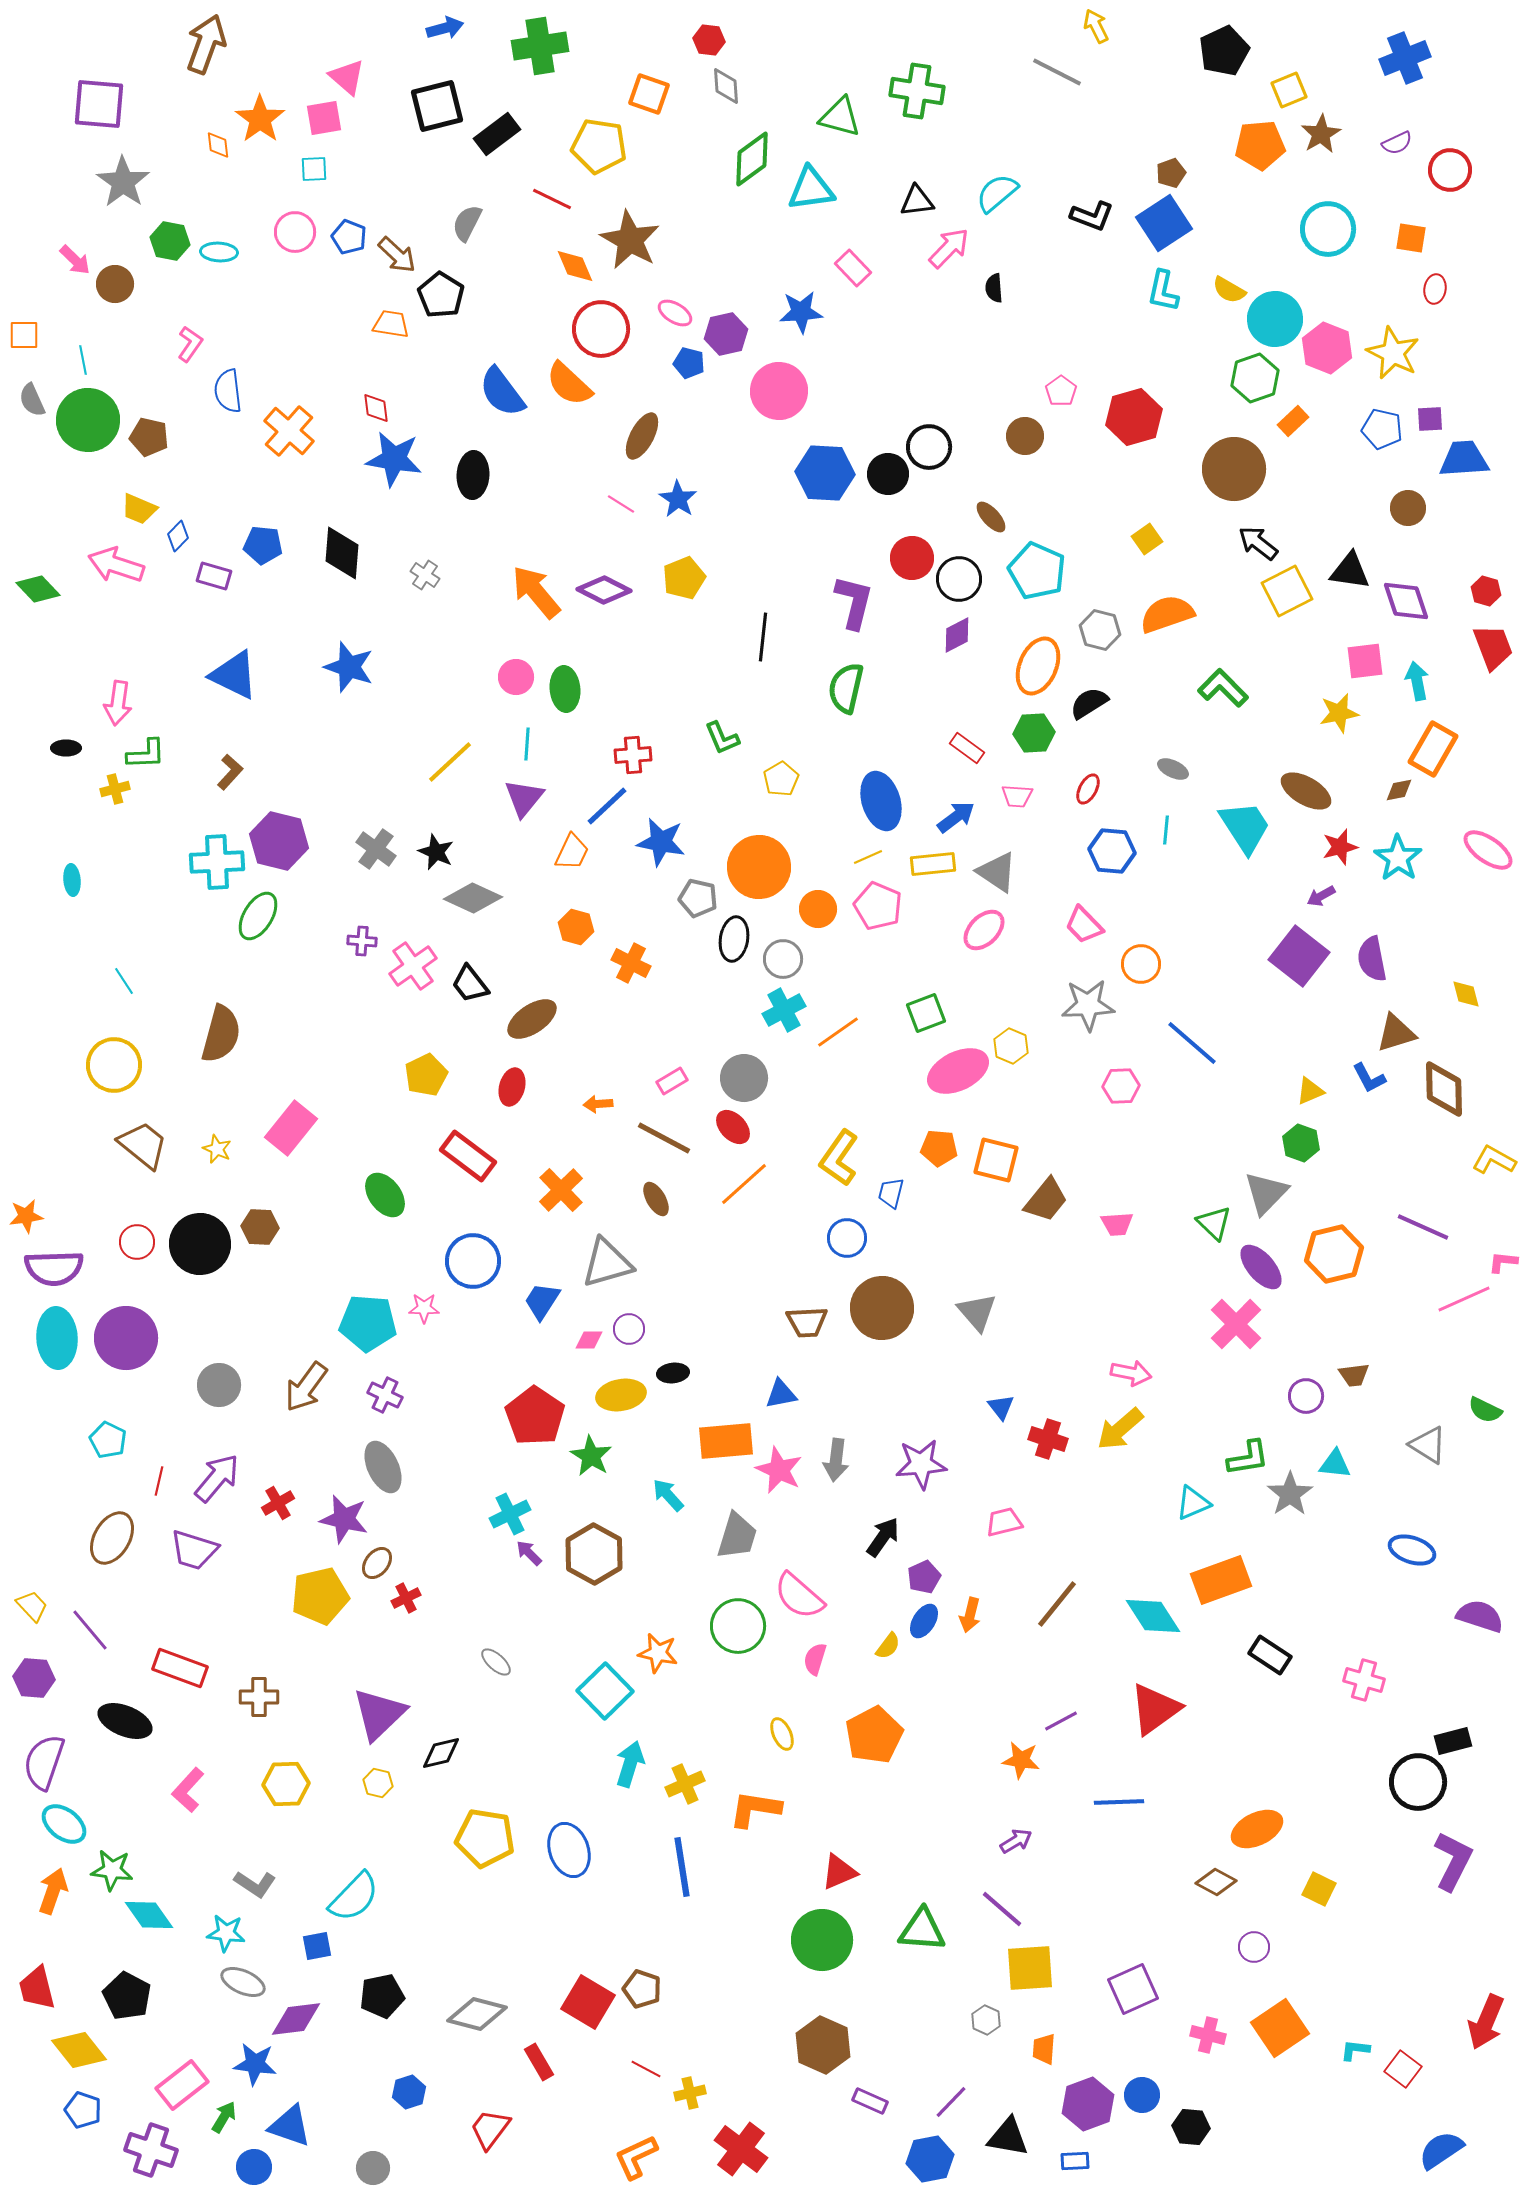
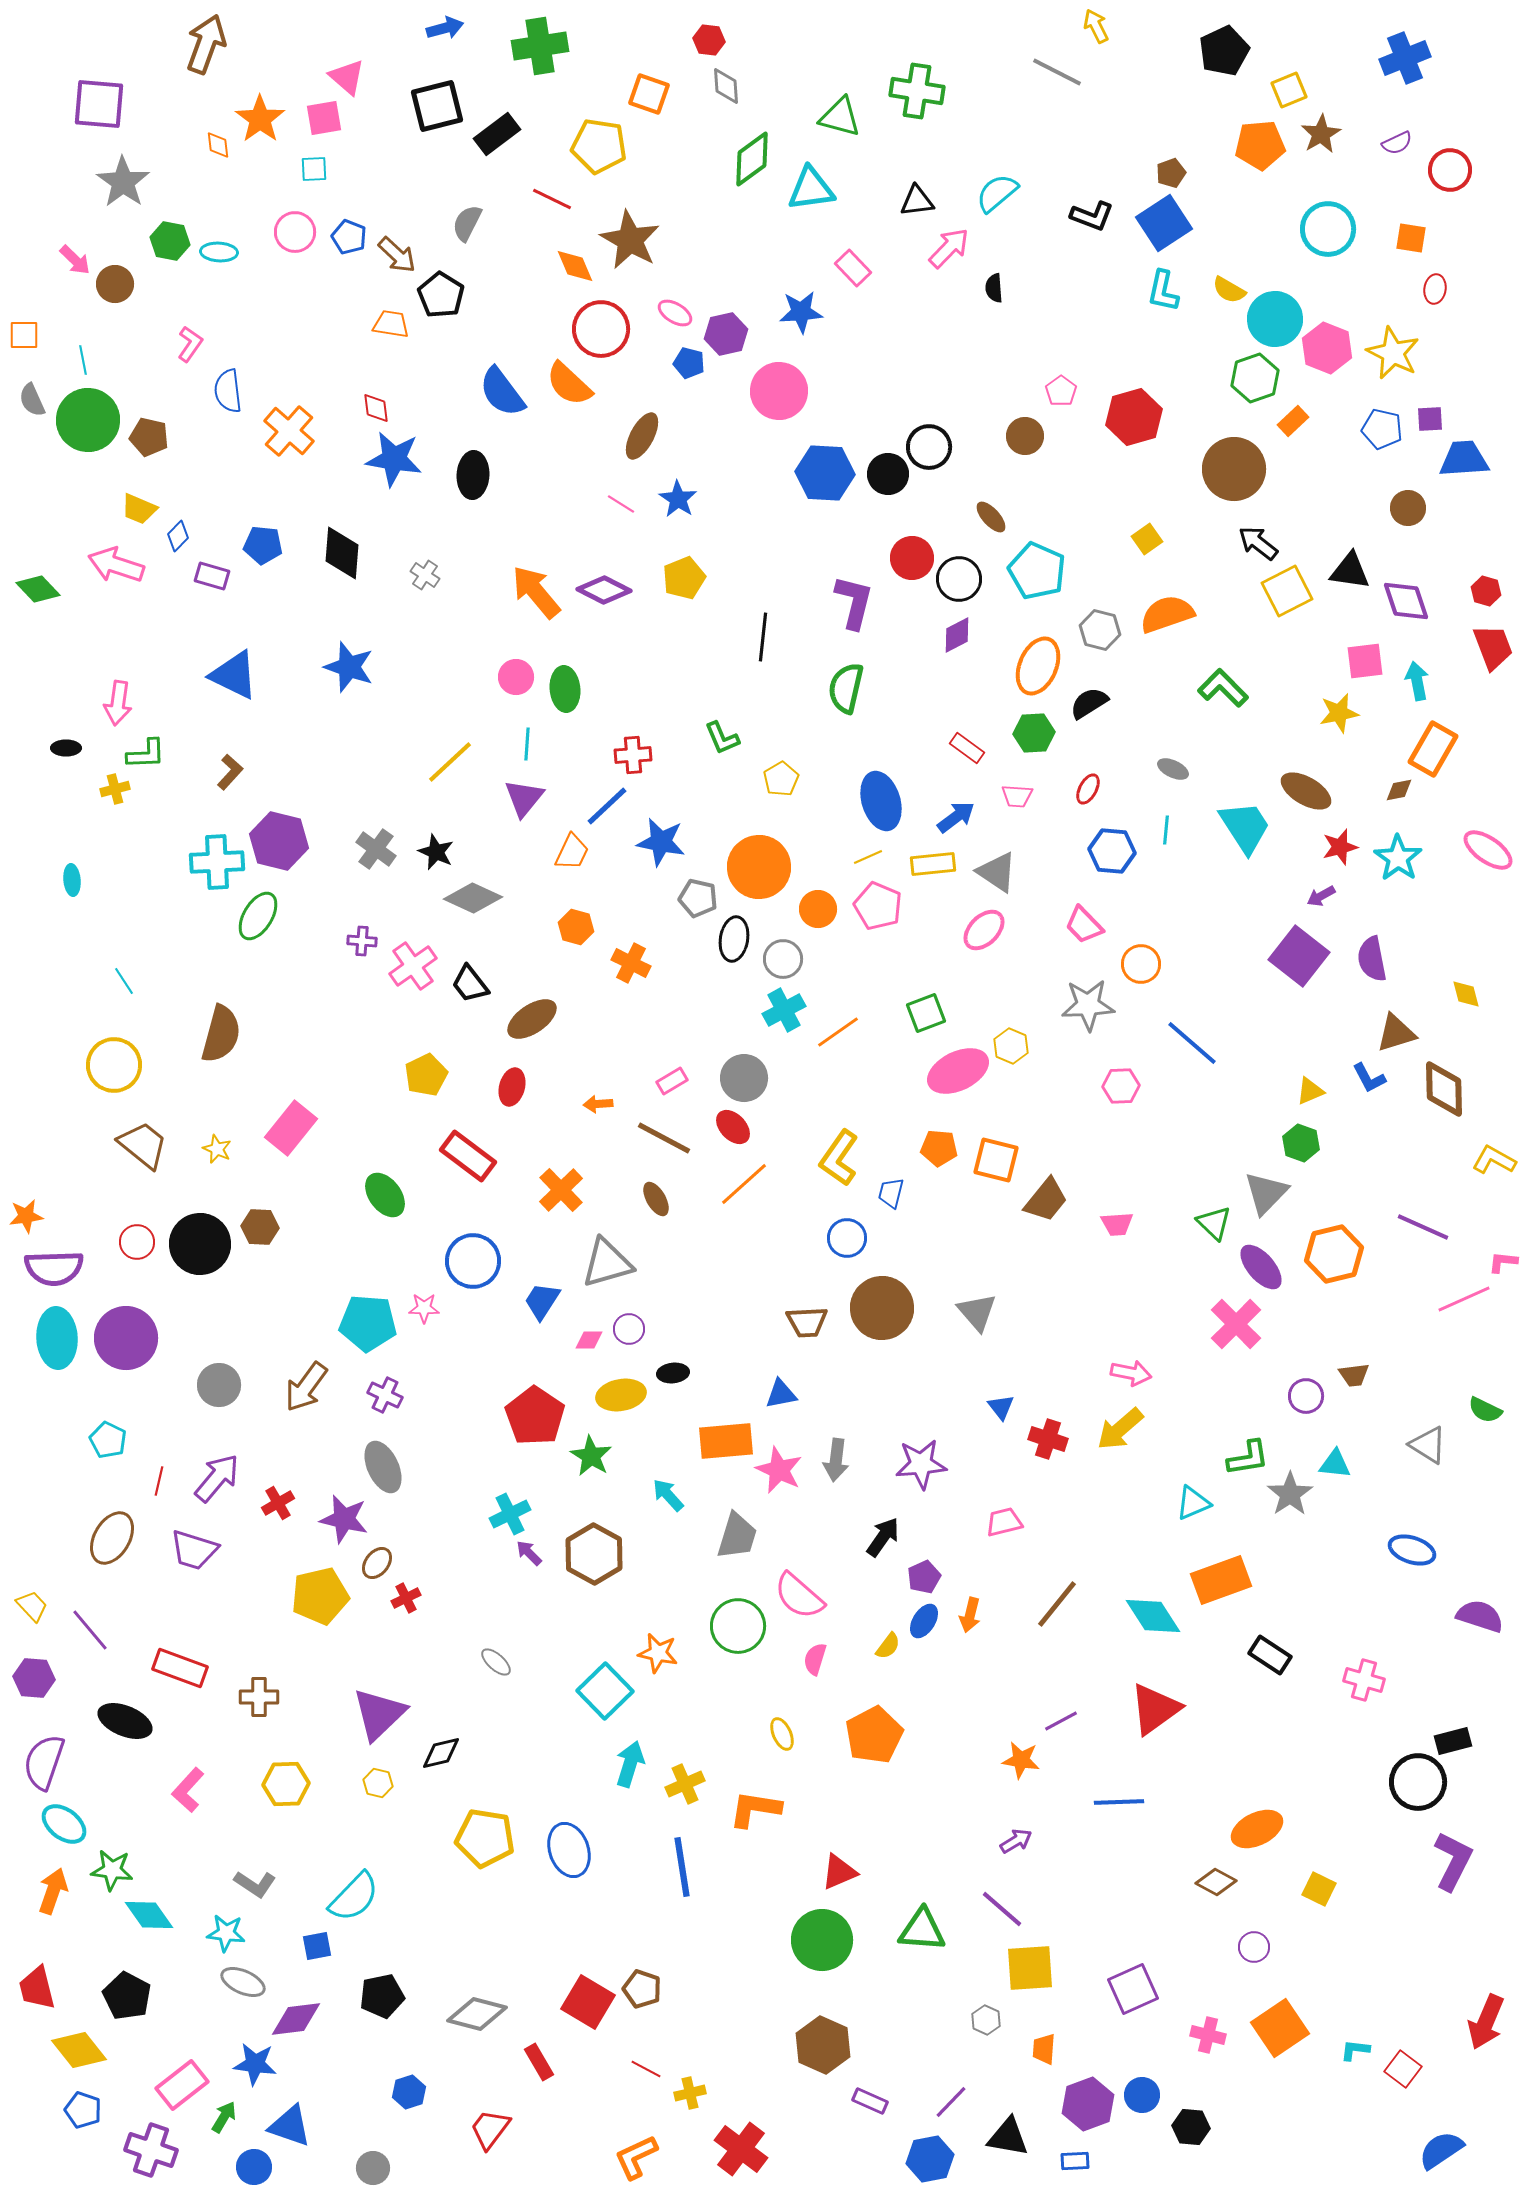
purple rectangle at (214, 576): moved 2 px left
